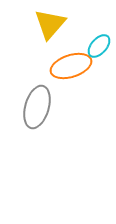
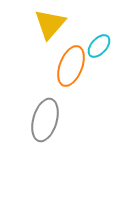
orange ellipse: rotated 51 degrees counterclockwise
gray ellipse: moved 8 px right, 13 px down
